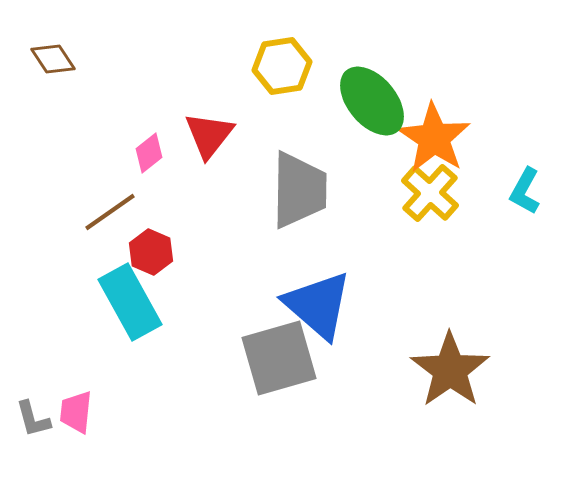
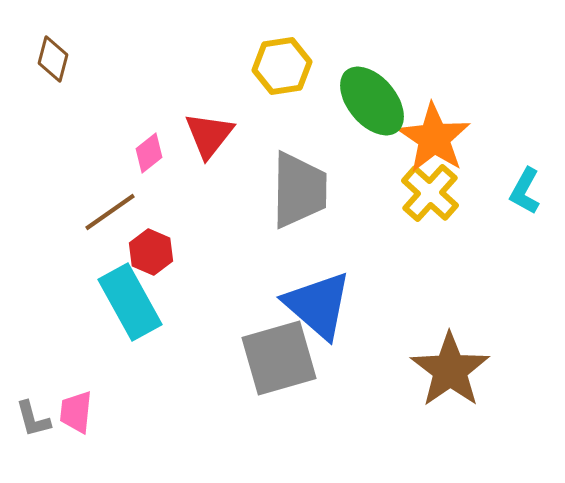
brown diamond: rotated 48 degrees clockwise
